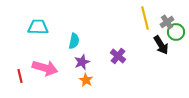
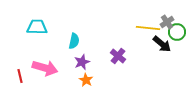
yellow line: moved 3 px right, 10 px down; rotated 70 degrees counterclockwise
cyan trapezoid: moved 1 px left
green circle: moved 1 px right
black arrow: moved 1 px right, 1 px up; rotated 18 degrees counterclockwise
